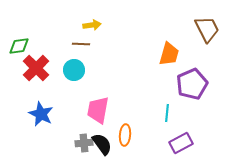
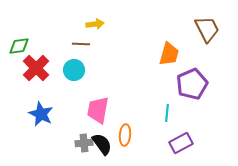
yellow arrow: moved 3 px right, 1 px up
